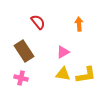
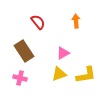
orange arrow: moved 3 px left, 3 px up
pink triangle: moved 1 px down
yellow triangle: moved 4 px left; rotated 28 degrees counterclockwise
pink cross: moved 1 px left
